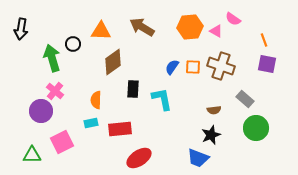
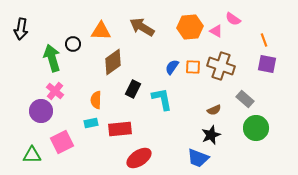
black rectangle: rotated 24 degrees clockwise
brown semicircle: rotated 16 degrees counterclockwise
